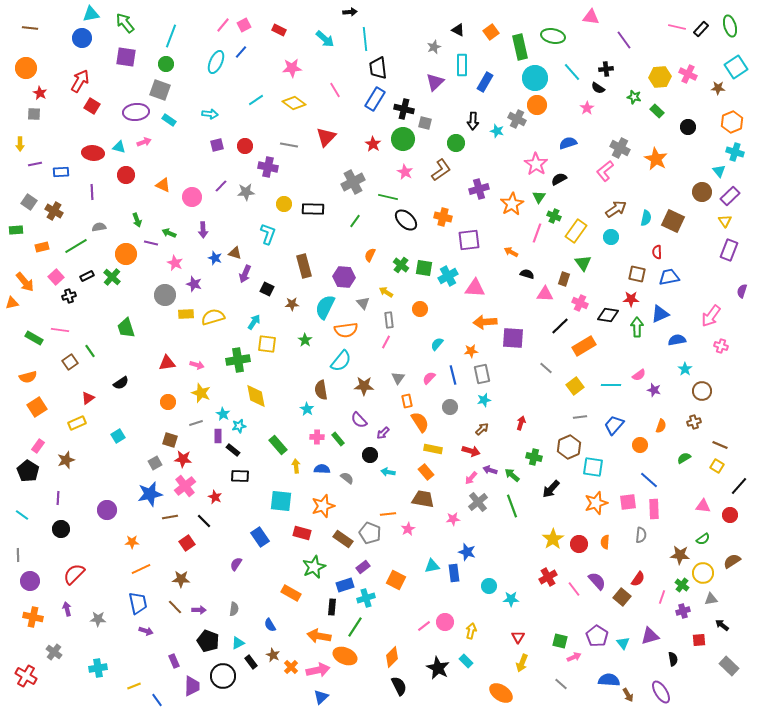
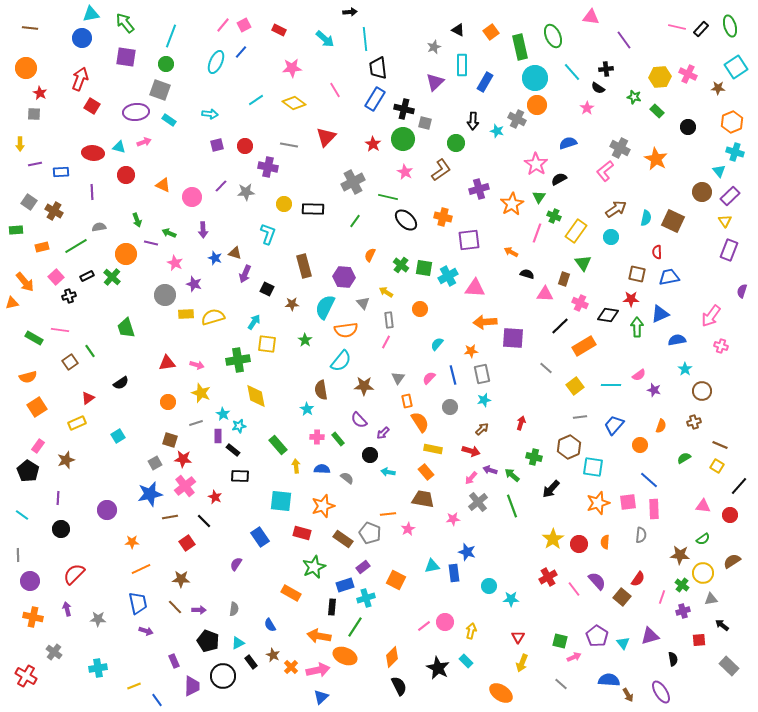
green ellipse at (553, 36): rotated 55 degrees clockwise
red arrow at (80, 81): moved 2 px up; rotated 10 degrees counterclockwise
orange star at (596, 503): moved 2 px right
